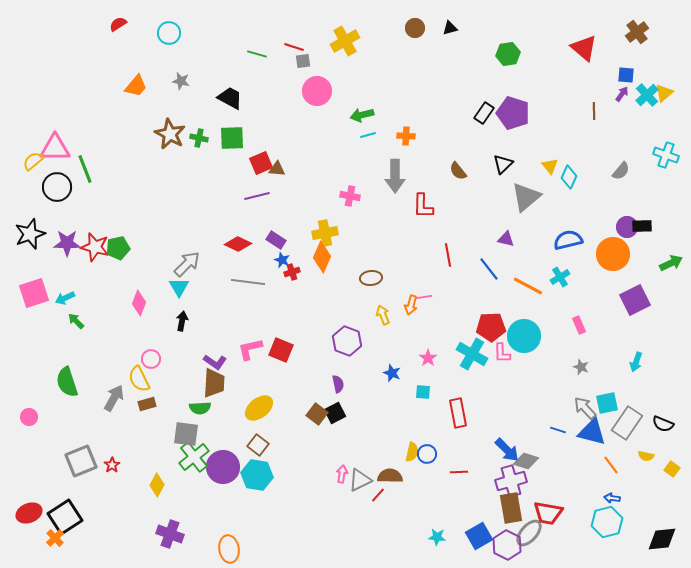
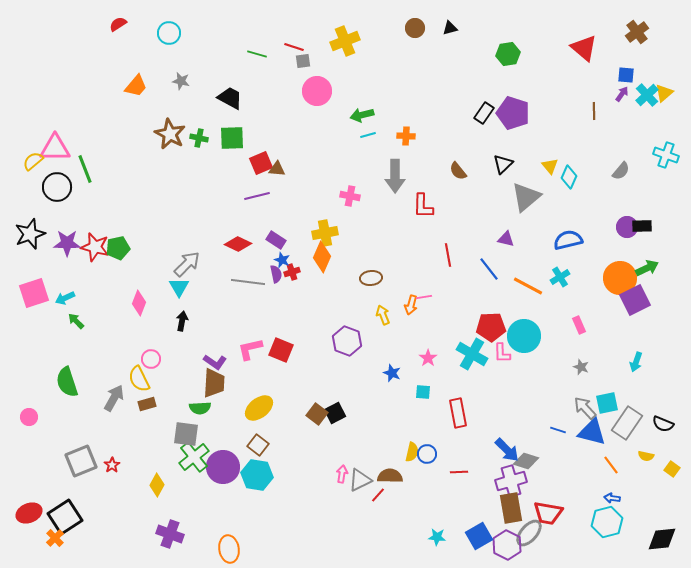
yellow cross at (345, 41): rotated 8 degrees clockwise
orange circle at (613, 254): moved 7 px right, 24 px down
green arrow at (671, 263): moved 24 px left, 5 px down
purple semicircle at (338, 384): moved 62 px left, 110 px up
